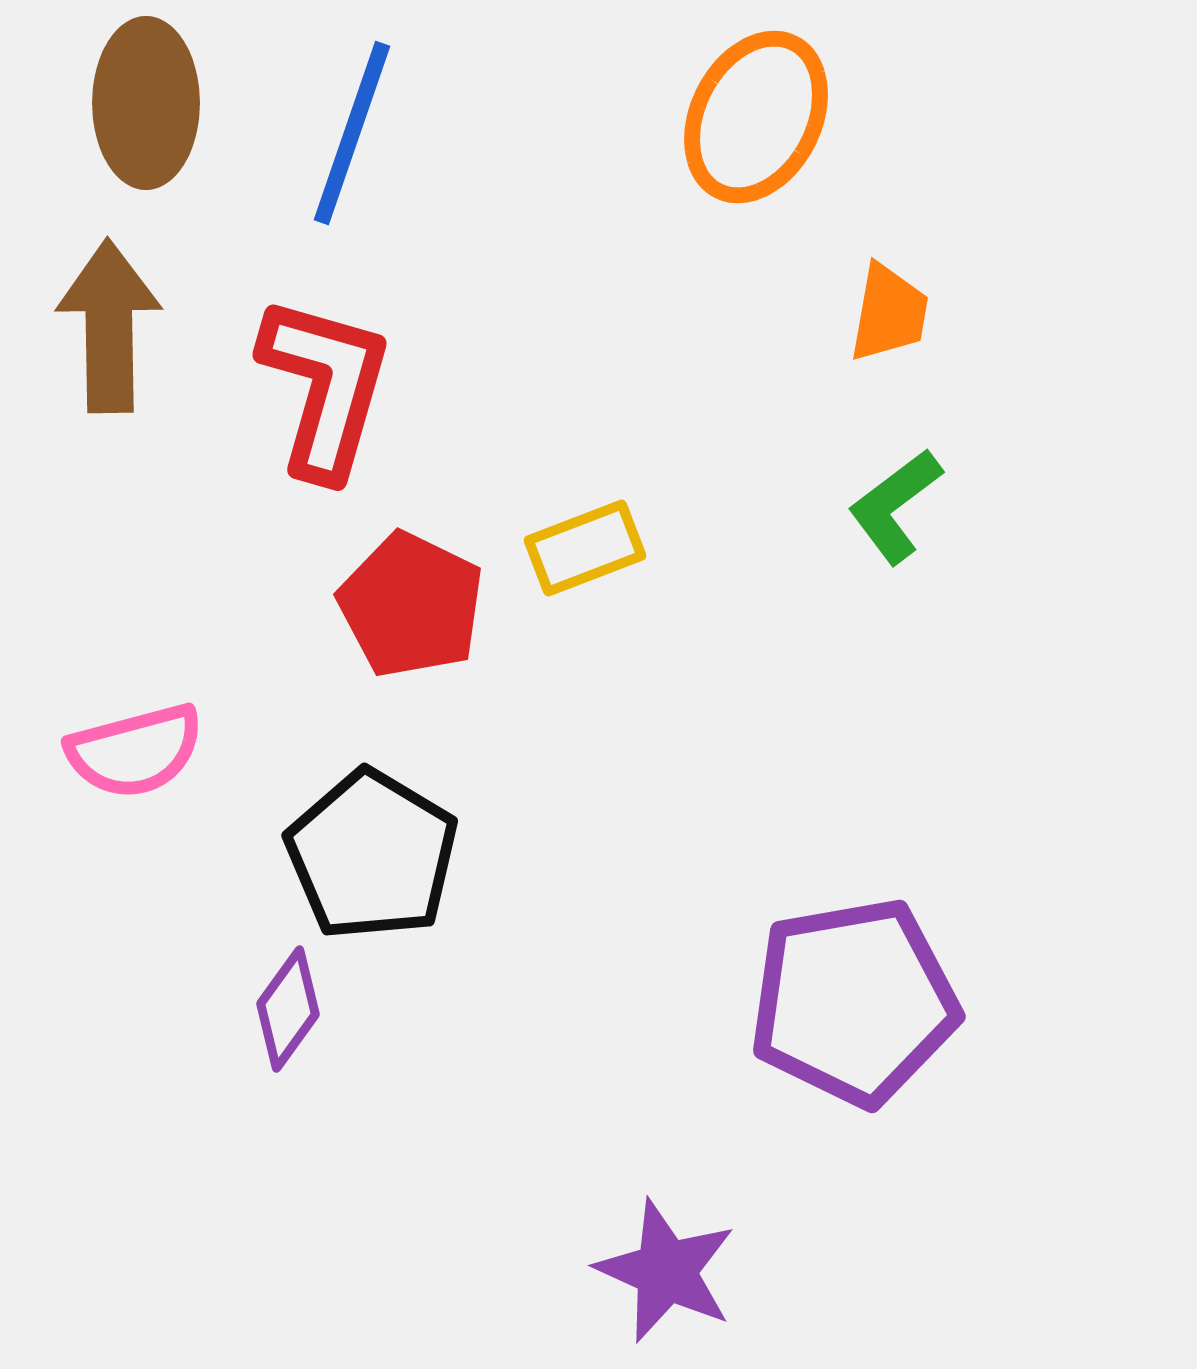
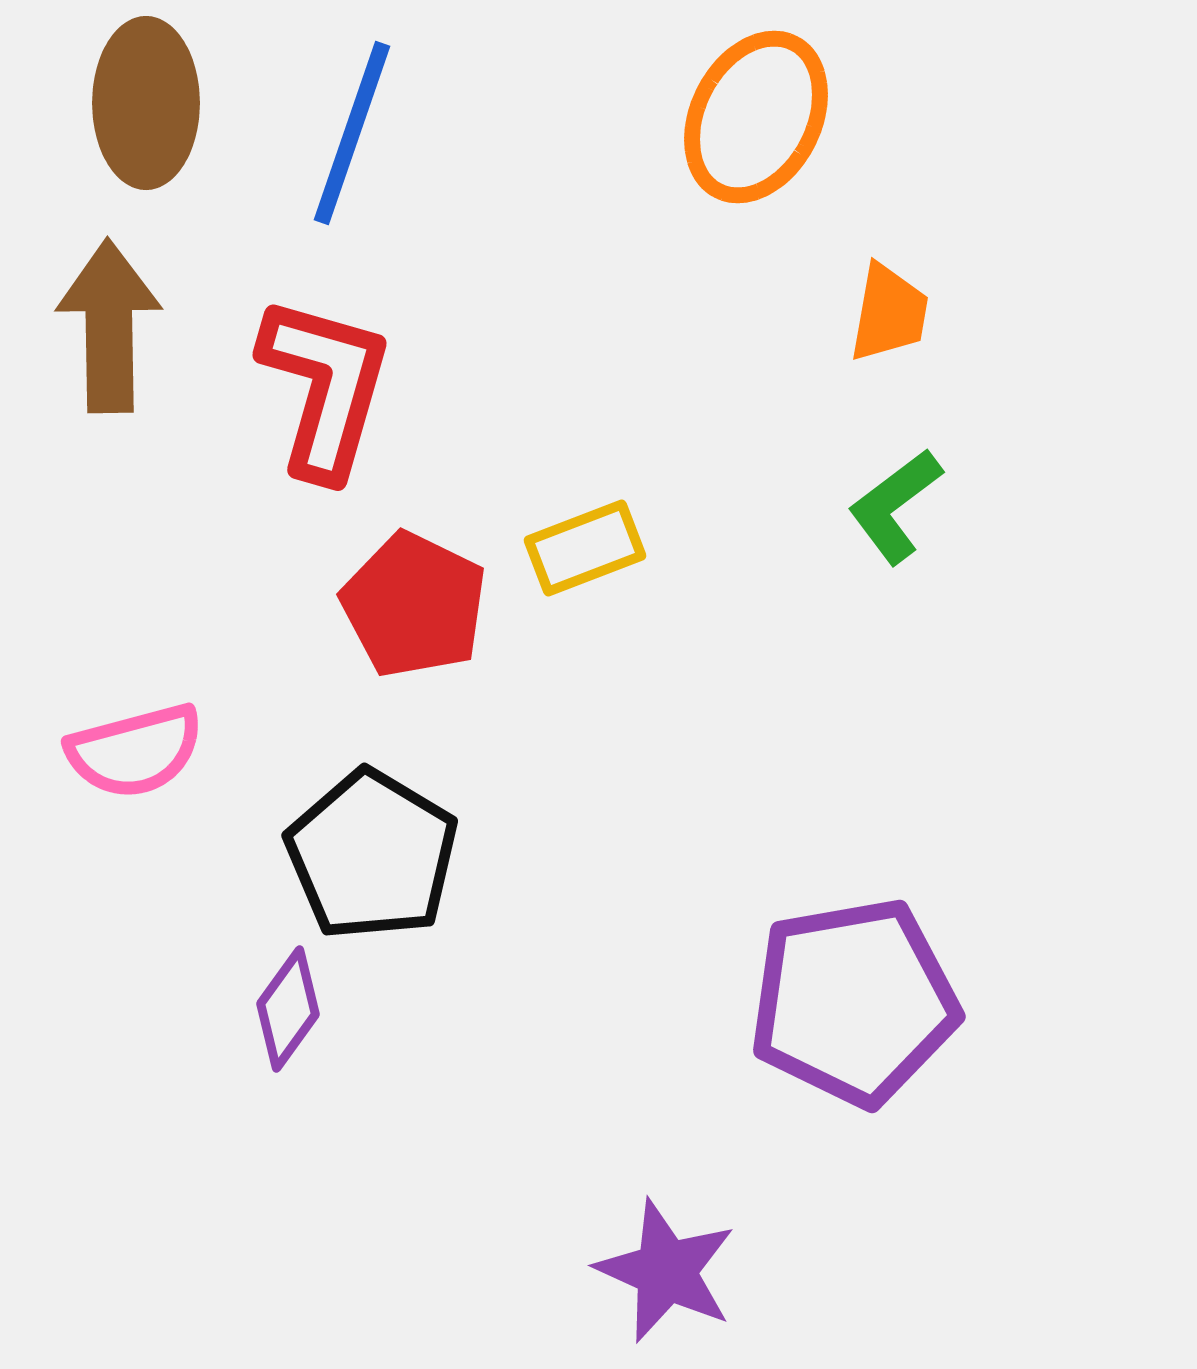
red pentagon: moved 3 px right
